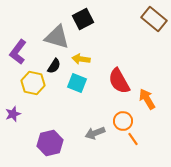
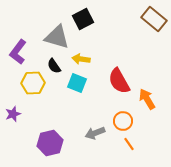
black semicircle: rotated 112 degrees clockwise
yellow hexagon: rotated 15 degrees counterclockwise
orange line: moved 4 px left, 5 px down
